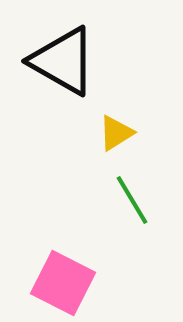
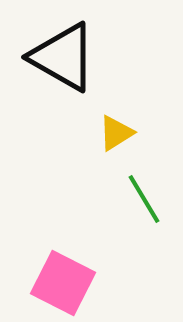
black triangle: moved 4 px up
green line: moved 12 px right, 1 px up
